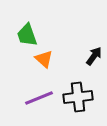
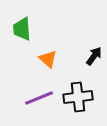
green trapezoid: moved 5 px left, 6 px up; rotated 15 degrees clockwise
orange triangle: moved 4 px right
